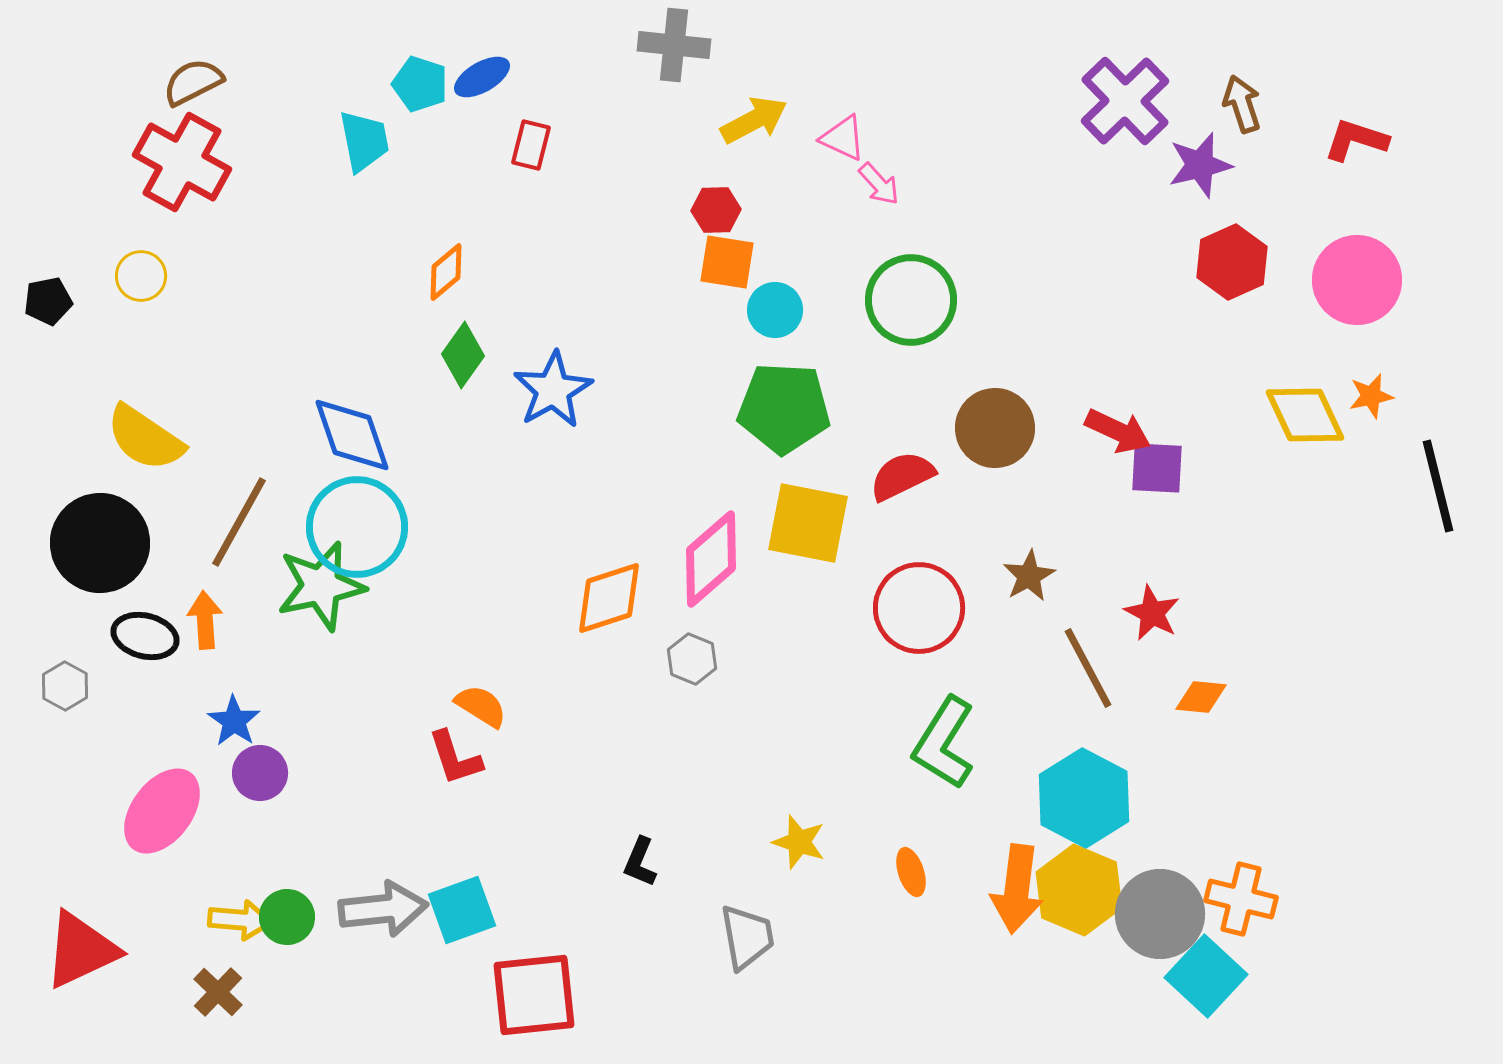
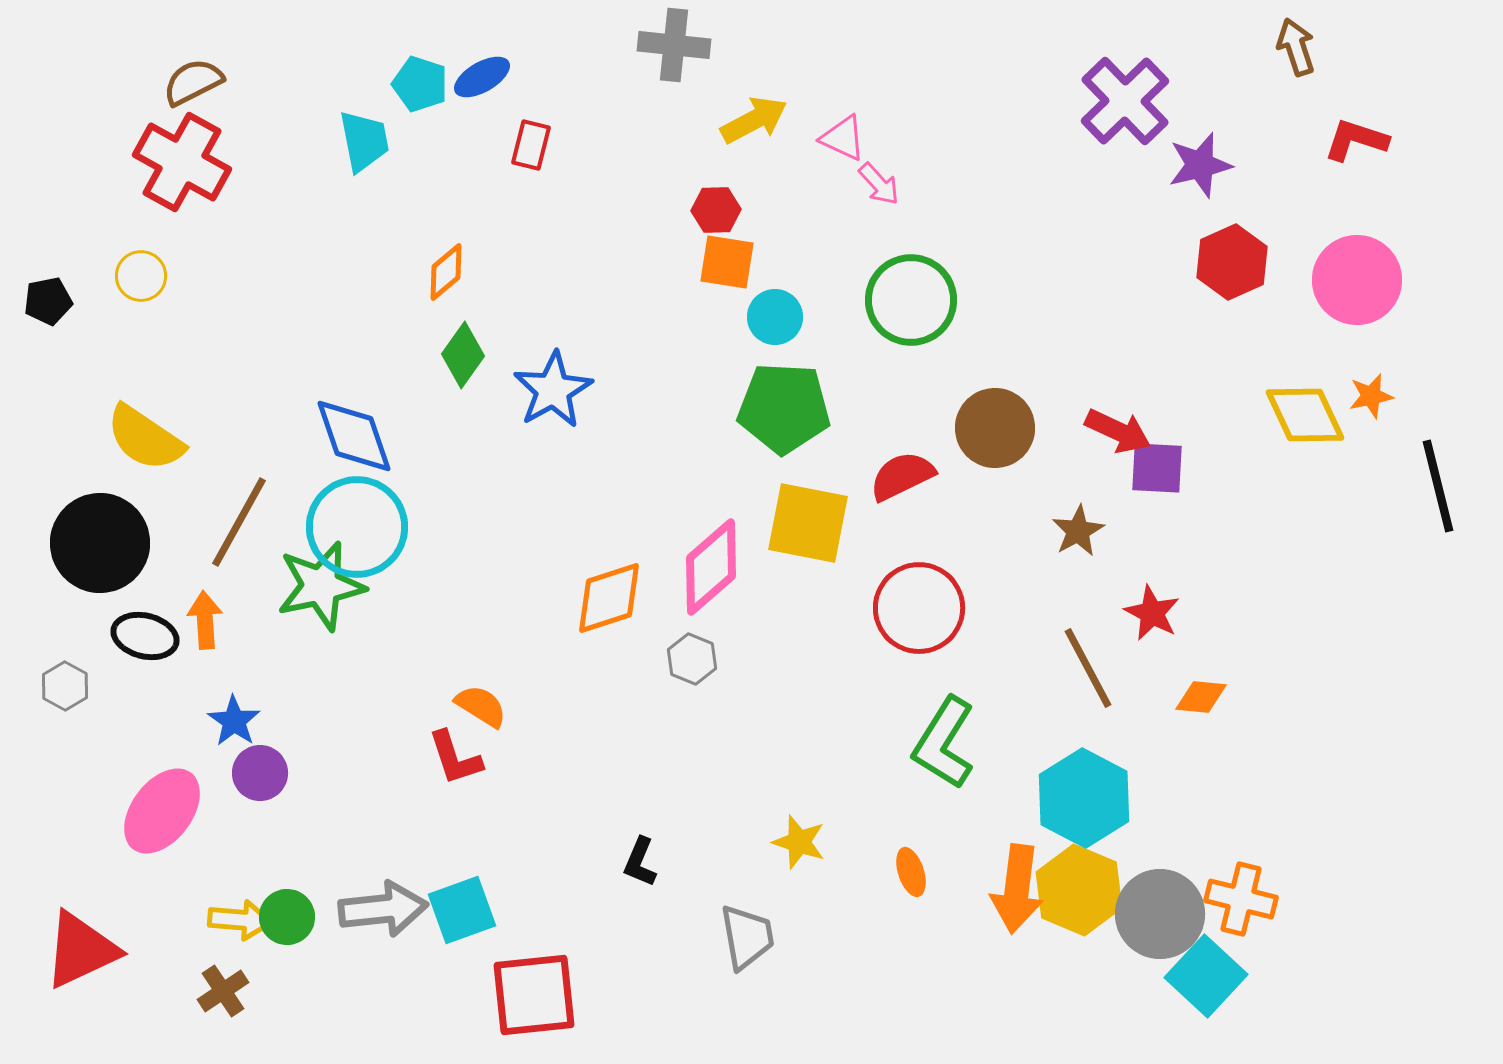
brown arrow at (1242, 104): moved 54 px right, 57 px up
cyan circle at (775, 310): moved 7 px down
blue diamond at (352, 435): moved 2 px right, 1 px down
pink diamond at (711, 559): moved 8 px down
brown star at (1029, 576): moved 49 px right, 45 px up
brown cross at (218, 992): moved 5 px right, 1 px up; rotated 12 degrees clockwise
